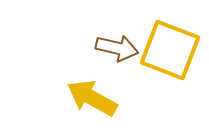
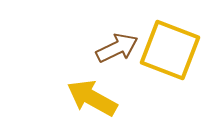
brown arrow: rotated 39 degrees counterclockwise
